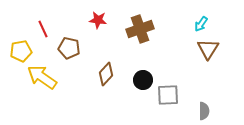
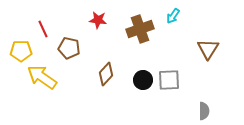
cyan arrow: moved 28 px left, 8 px up
yellow pentagon: rotated 10 degrees clockwise
gray square: moved 1 px right, 15 px up
